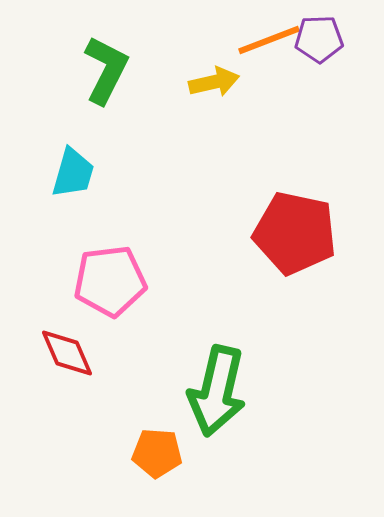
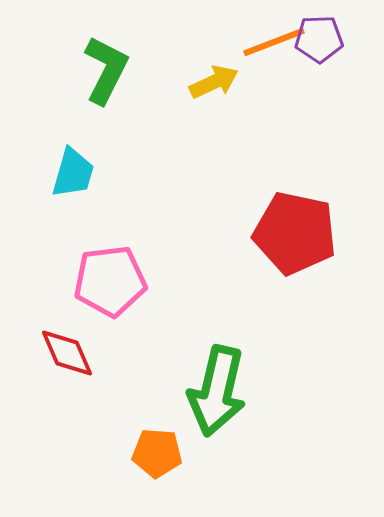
orange line: moved 5 px right, 2 px down
yellow arrow: rotated 12 degrees counterclockwise
